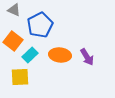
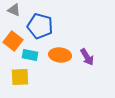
blue pentagon: moved 1 px down; rotated 30 degrees counterclockwise
cyan rectangle: rotated 56 degrees clockwise
